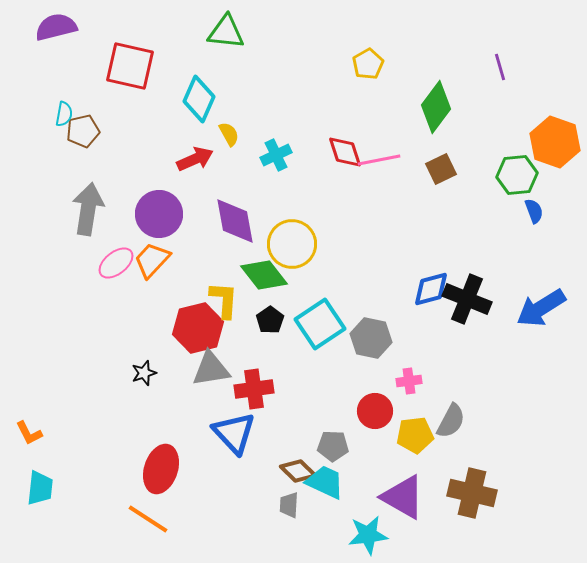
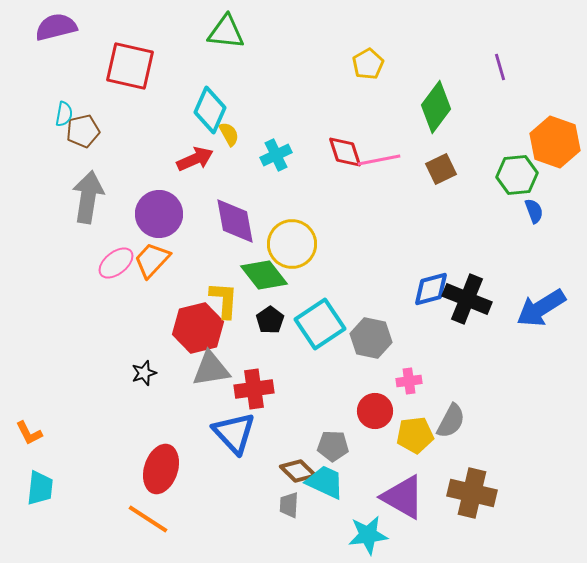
cyan diamond at (199, 99): moved 11 px right, 11 px down
gray arrow at (88, 209): moved 12 px up
